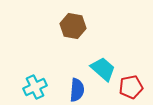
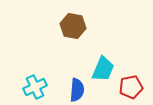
cyan trapezoid: rotated 72 degrees clockwise
